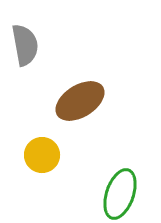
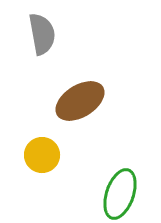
gray semicircle: moved 17 px right, 11 px up
